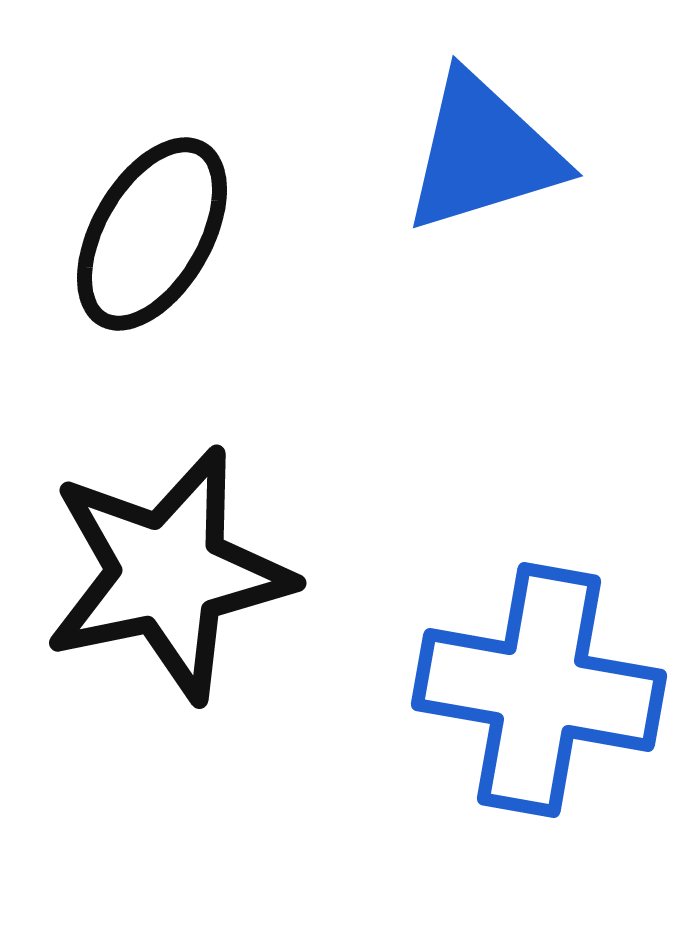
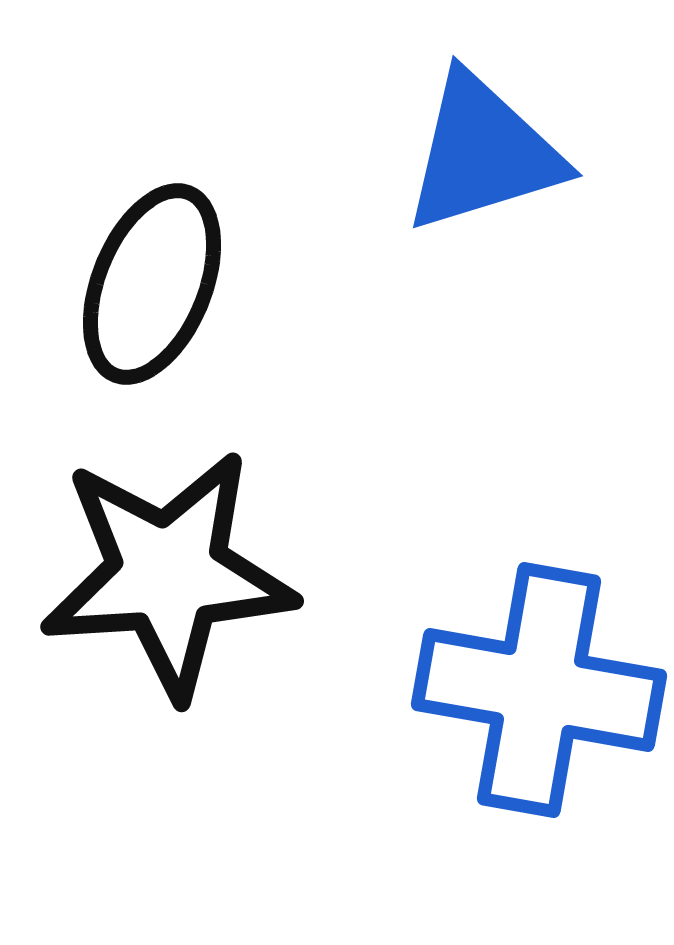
black ellipse: moved 50 px down; rotated 8 degrees counterclockwise
black star: rotated 8 degrees clockwise
